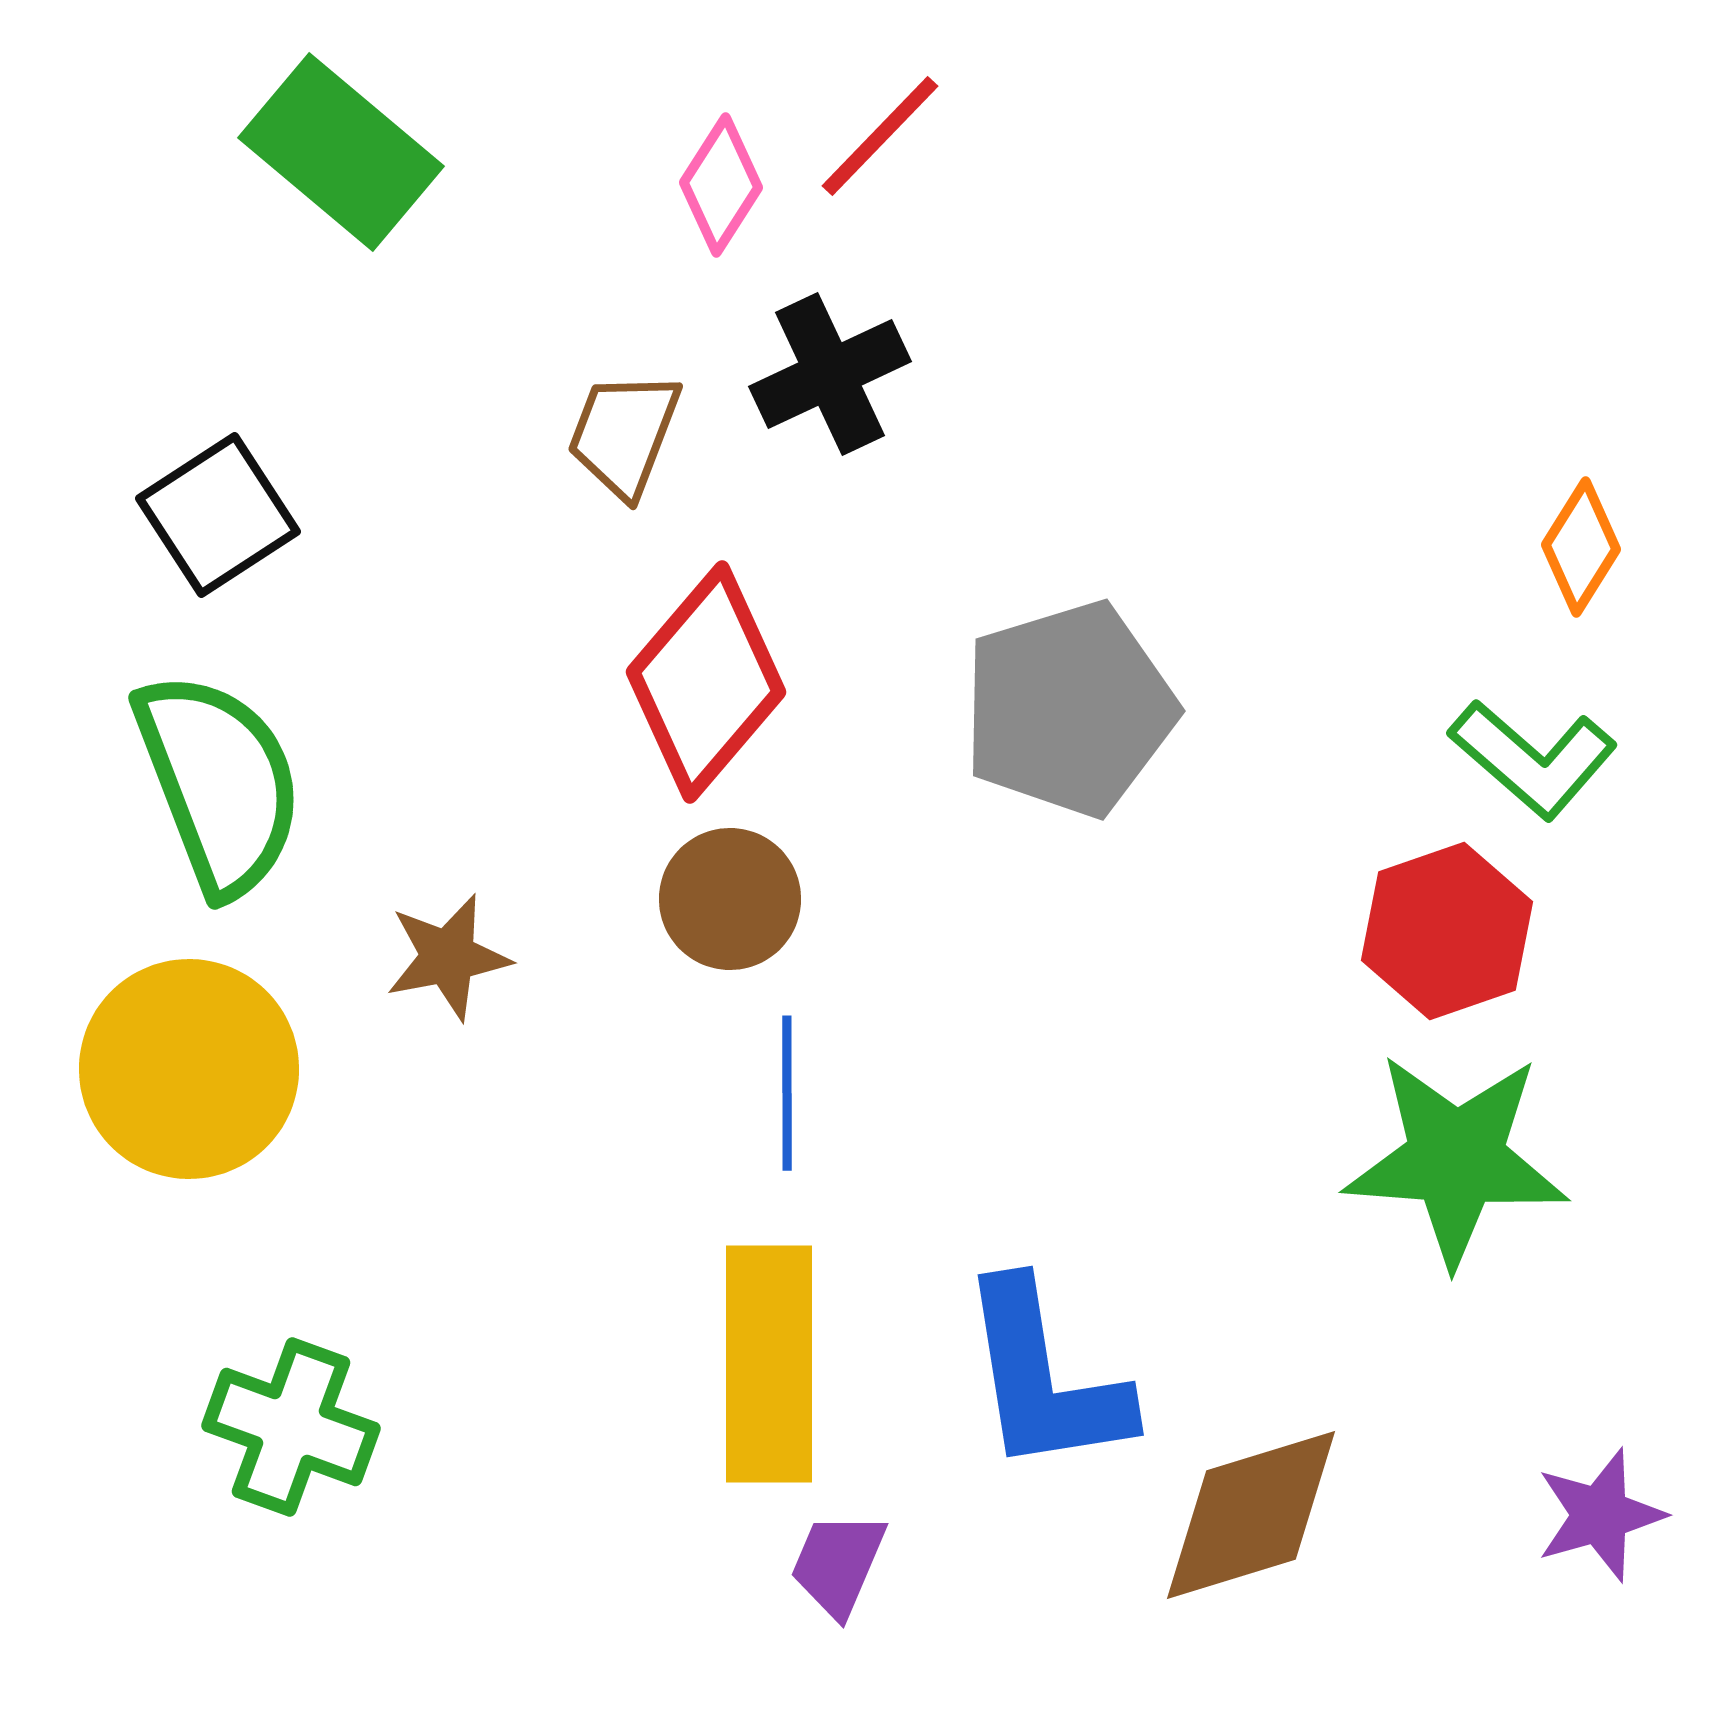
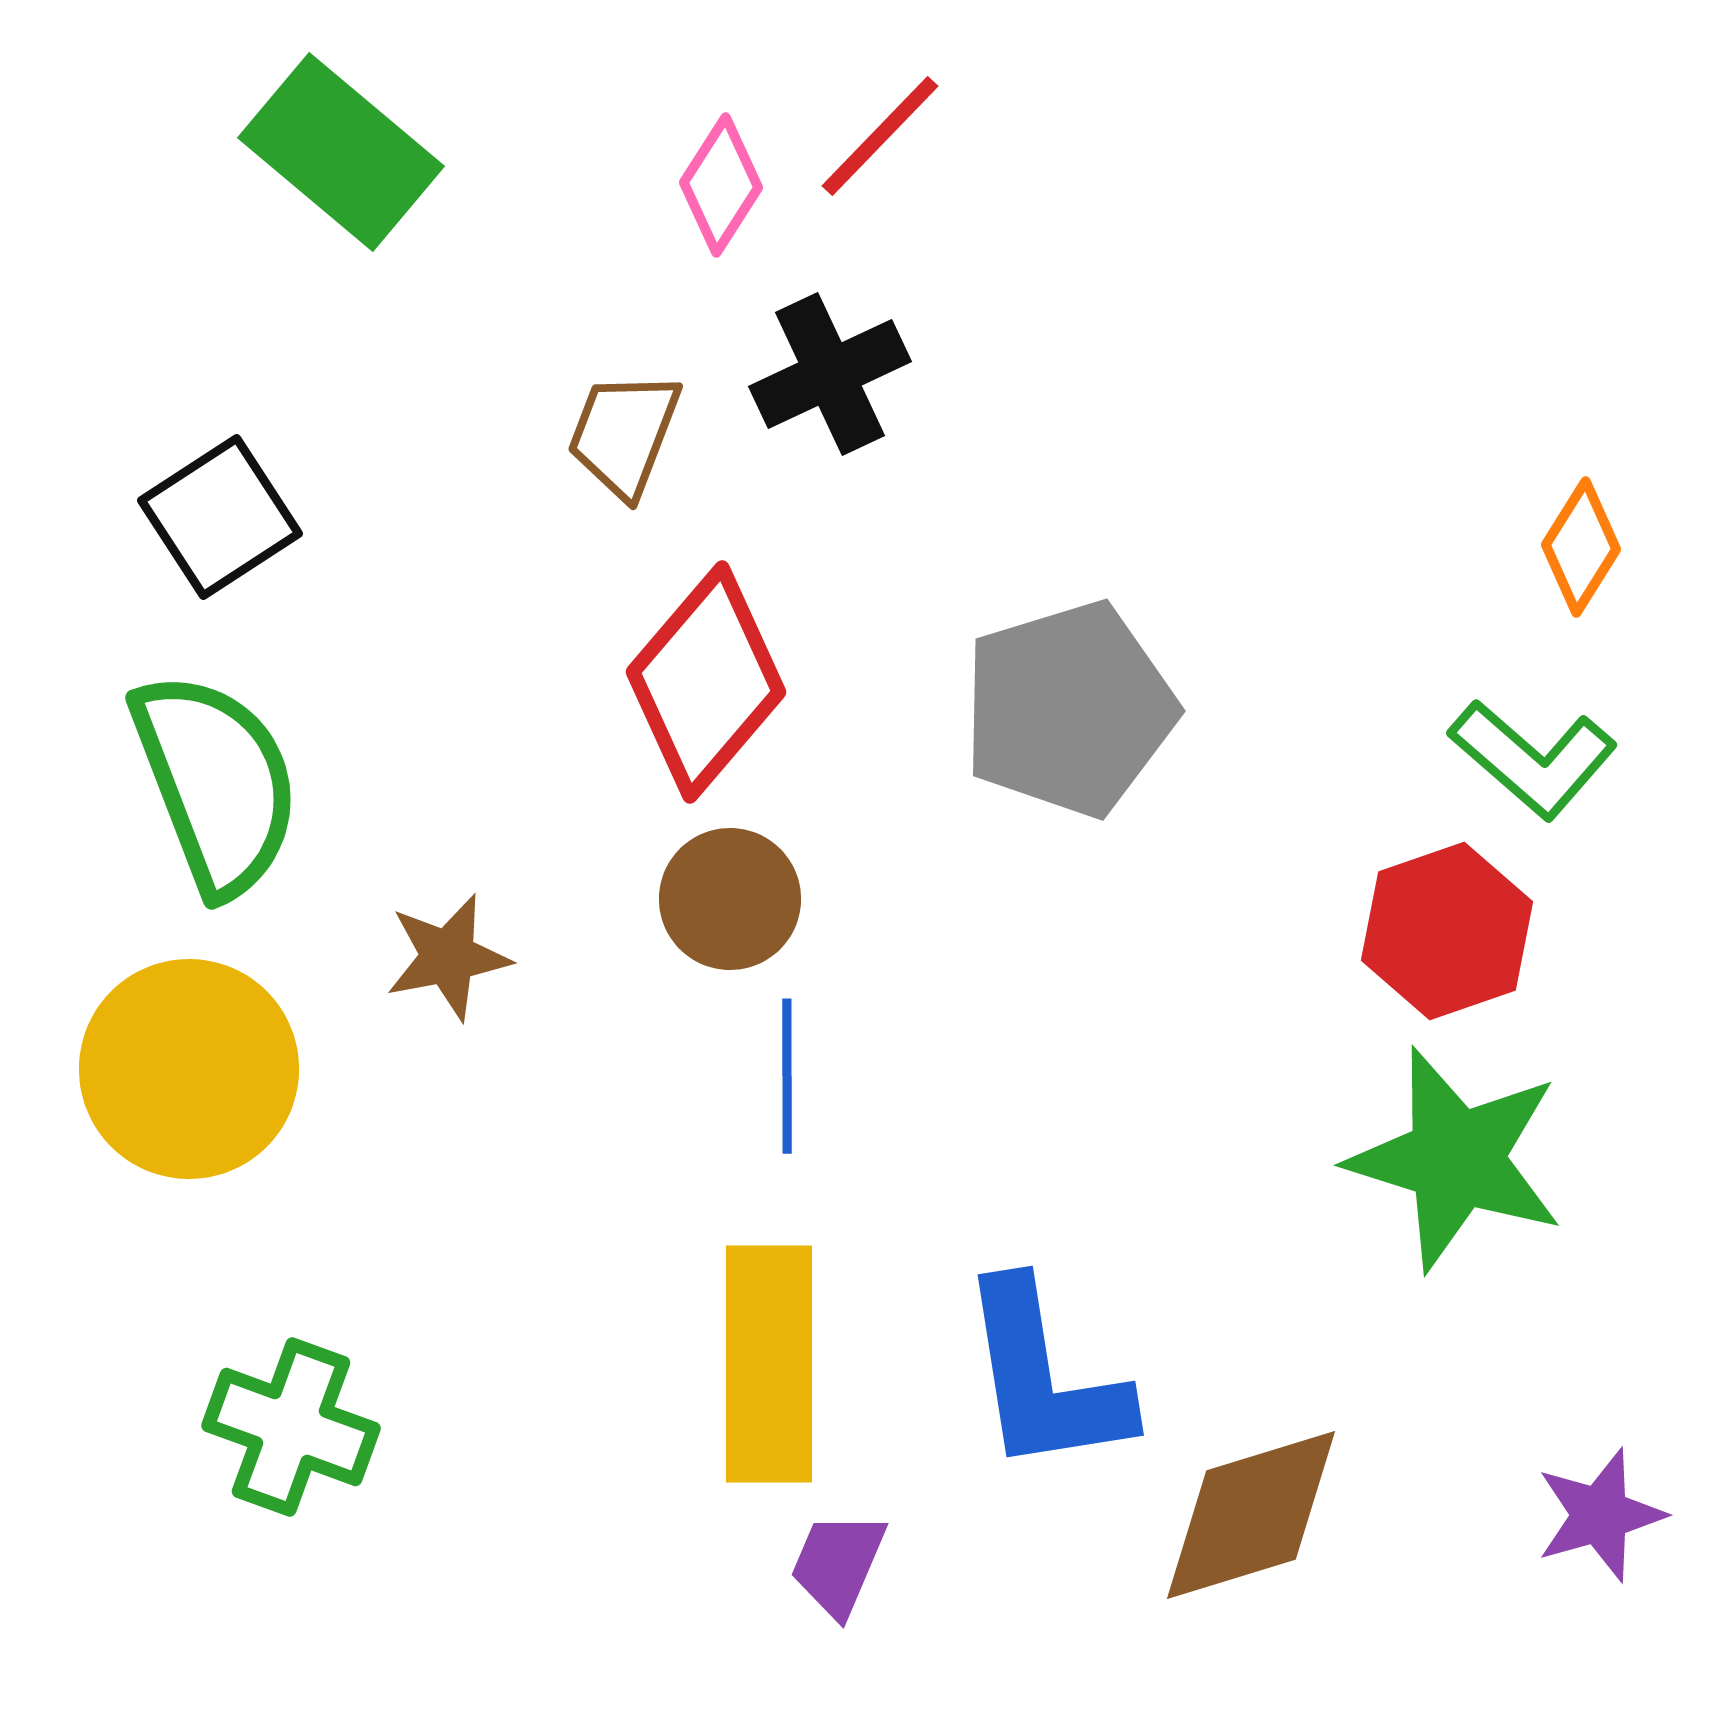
black square: moved 2 px right, 2 px down
green semicircle: moved 3 px left
blue line: moved 17 px up
green star: rotated 13 degrees clockwise
